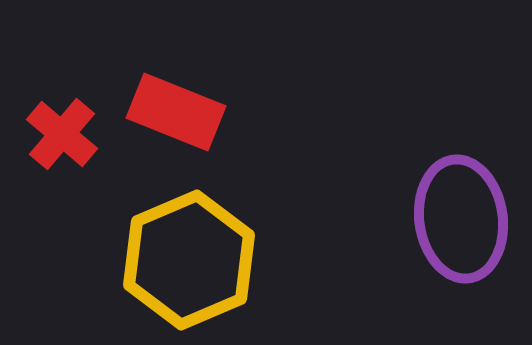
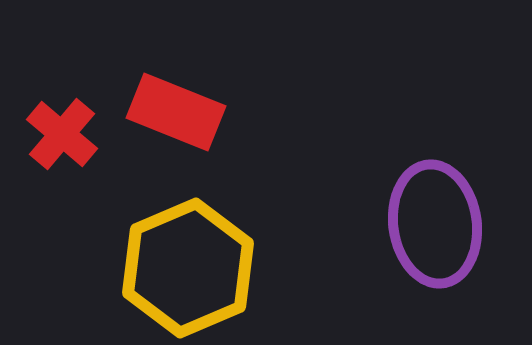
purple ellipse: moved 26 px left, 5 px down
yellow hexagon: moved 1 px left, 8 px down
